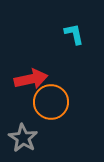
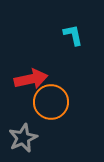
cyan L-shape: moved 1 px left, 1 px down
gray star: rotated 16 degrees clockwise
